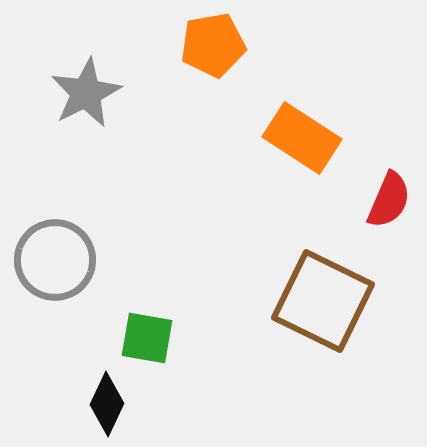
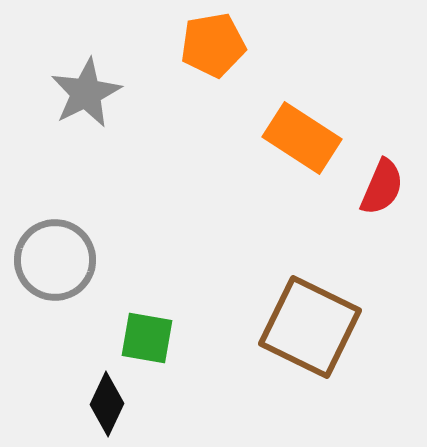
red semicircle: moved 7 px left, 13 px up
brown square: moved 13 px left, 26 px down
